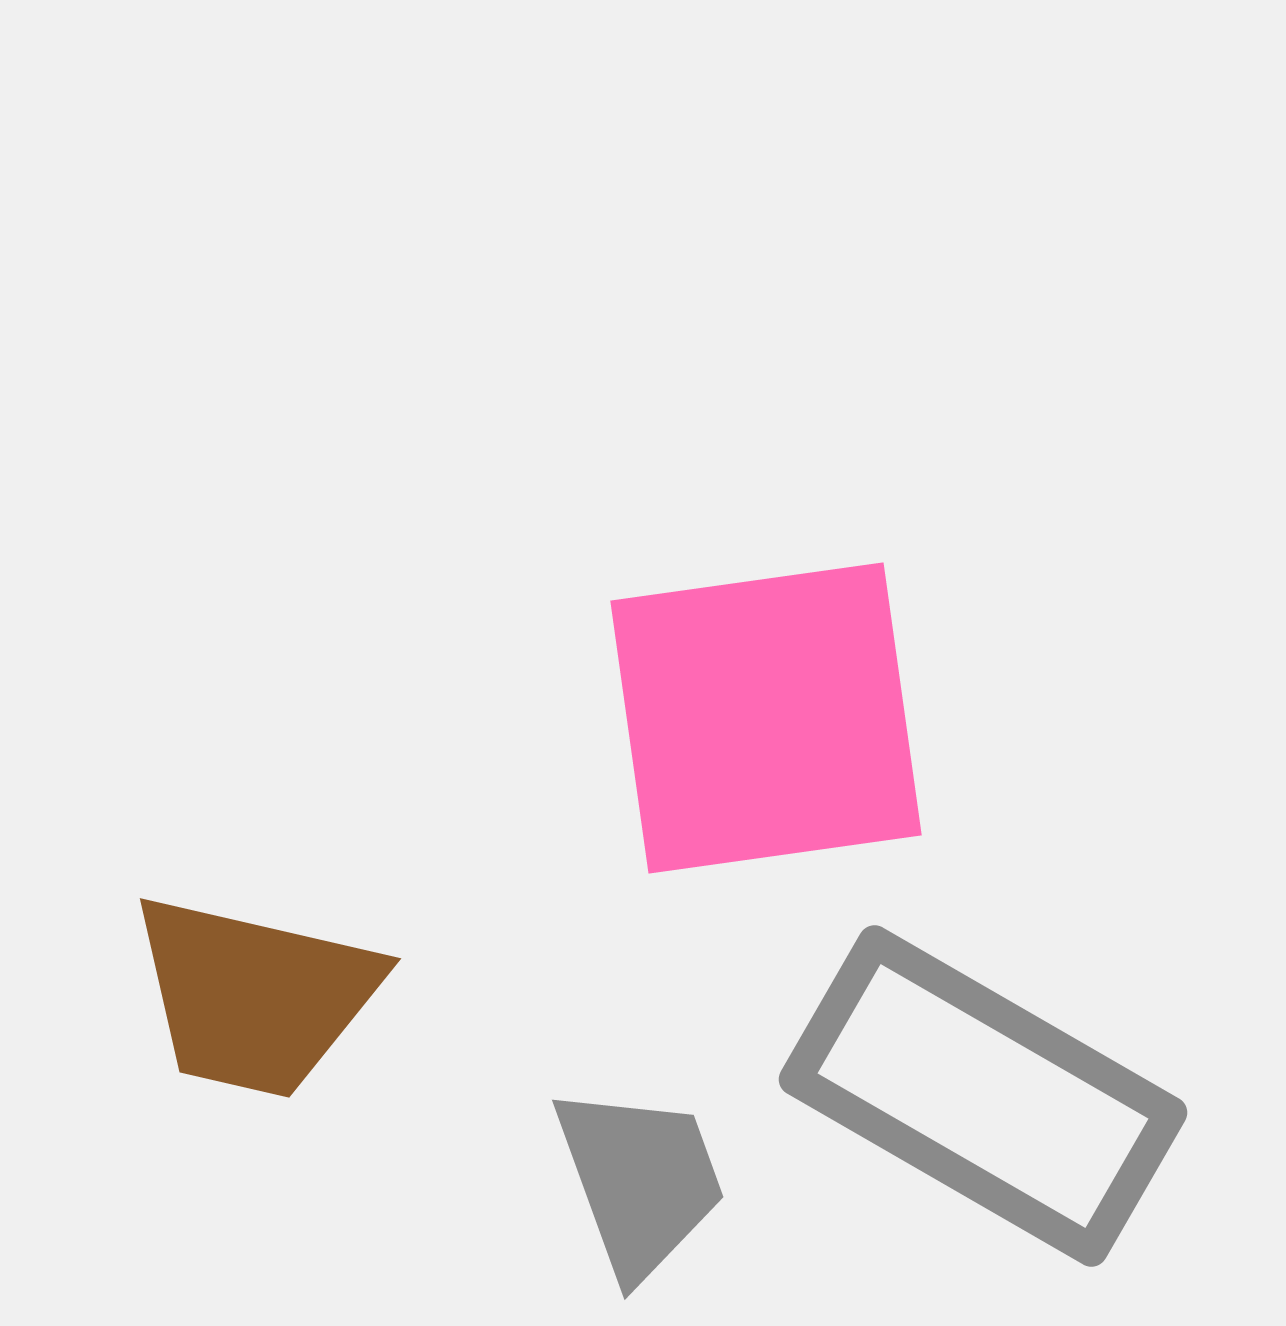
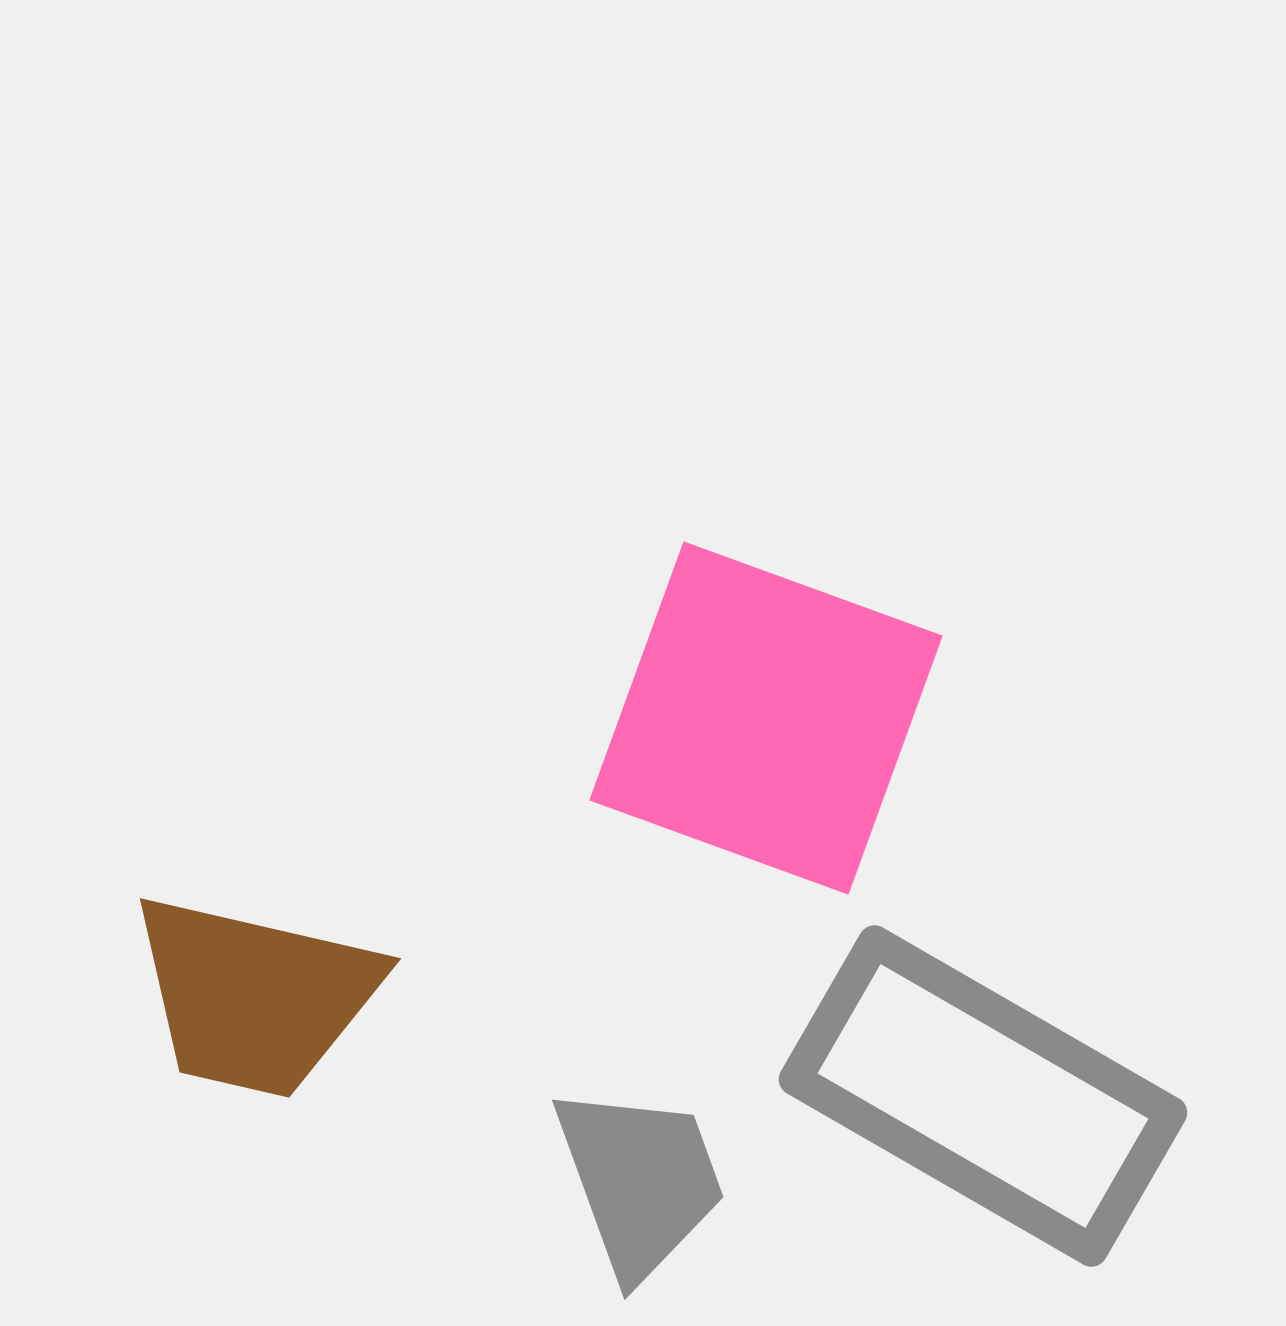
pink square: rotated 28 degrees clockwise
